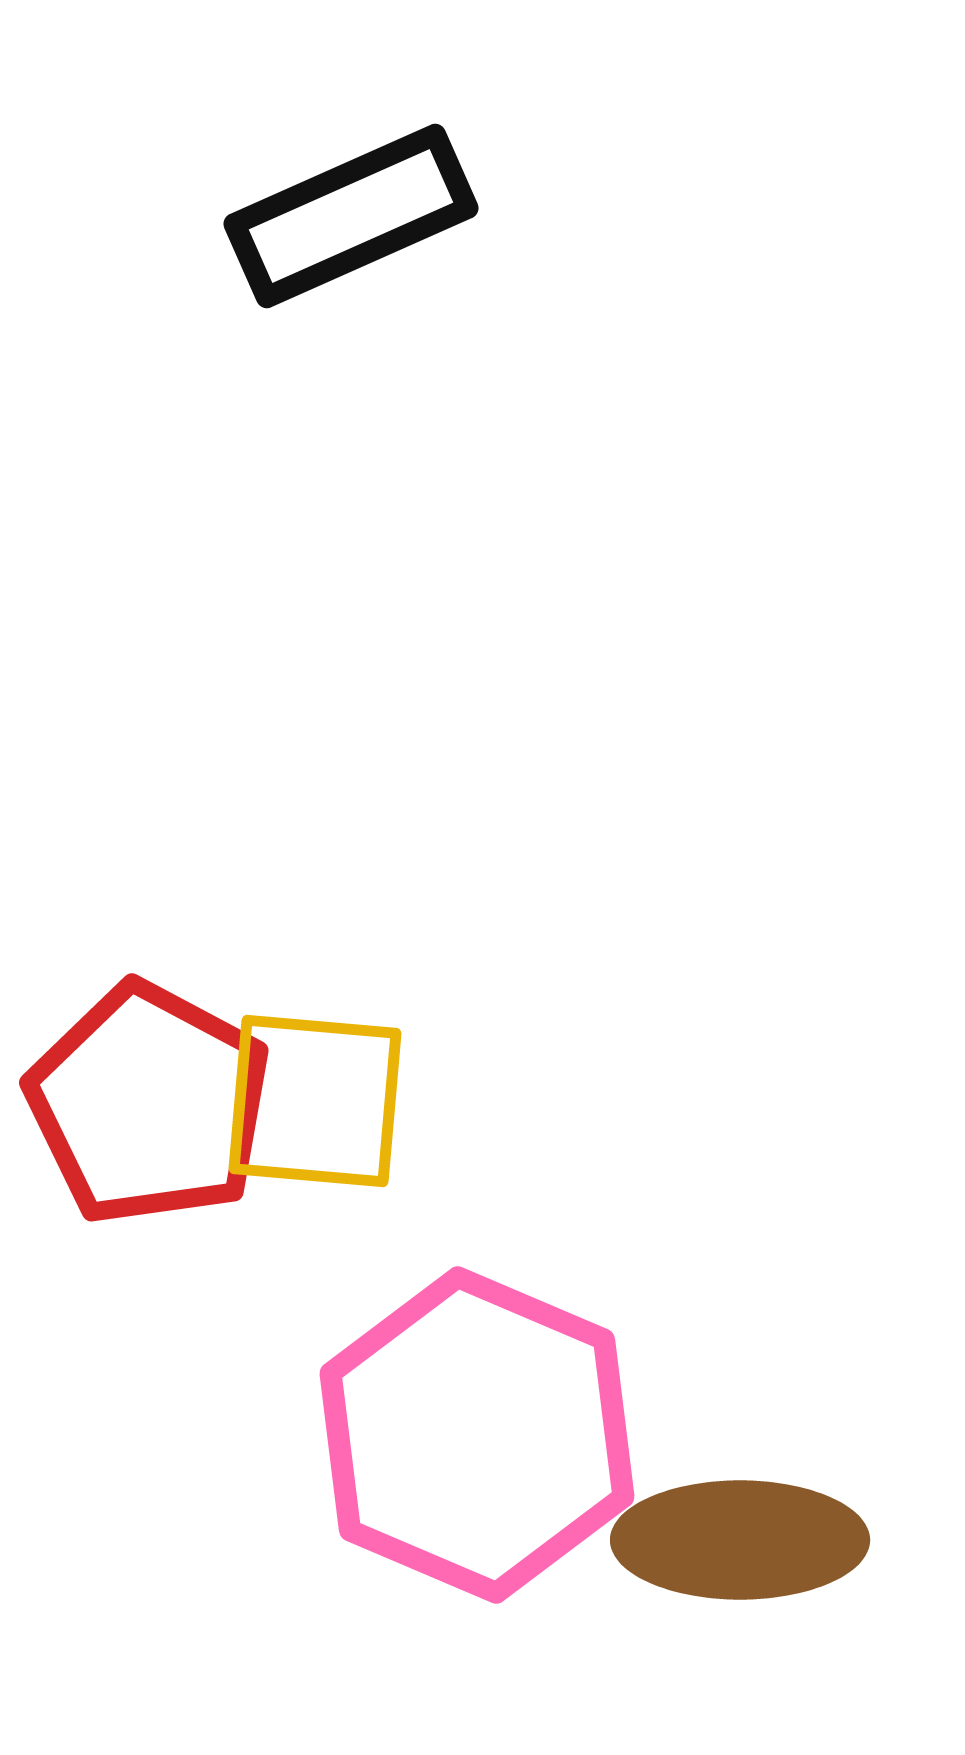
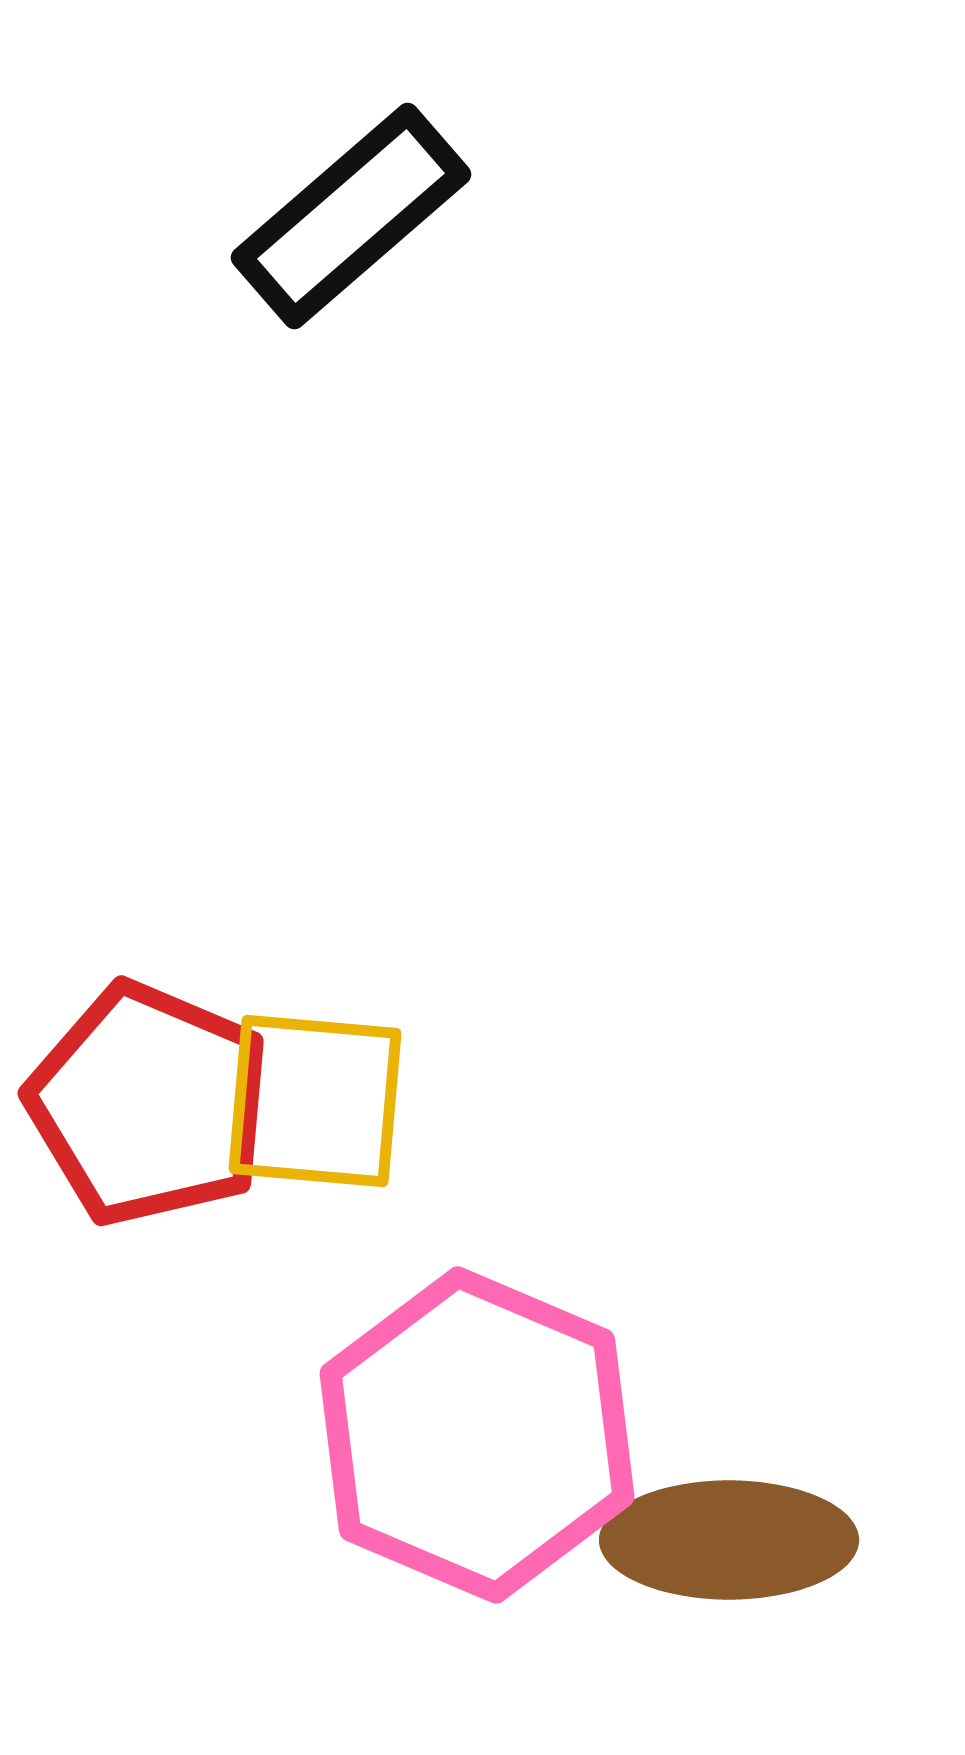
black rectangle: rotated 17 degrees counterclockwise
red pentagon: rotated 5 degrees counterclockwise
brown ellipse: moved 11 px left
